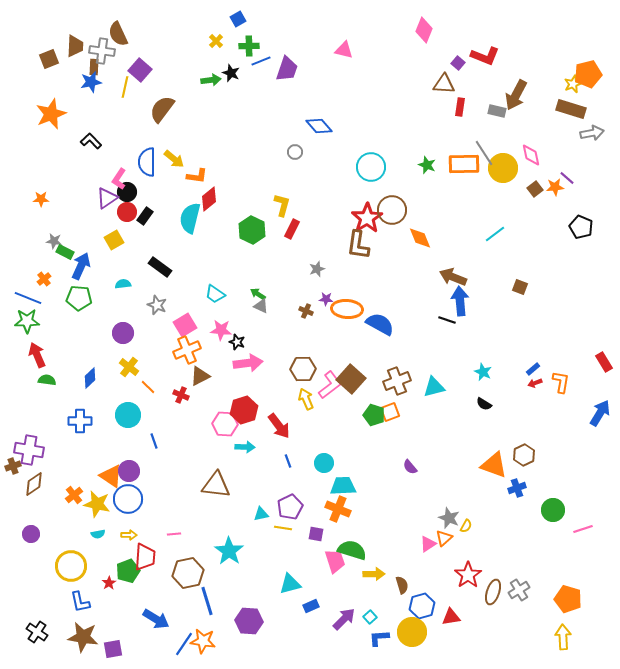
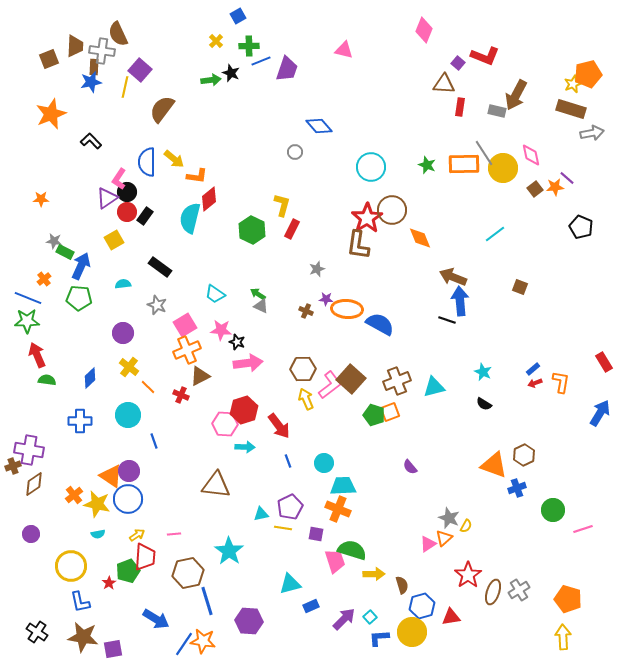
blue square at (238, 19): moved 3 px up
yellow arrow at (129, 535): moved 8 px right; rotated 35 degrees counterclockwise
